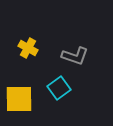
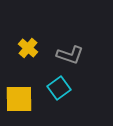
yellow cross: rotated 12 degrees clockwise
gray L-shape: moved 5 px left, 1 px up
